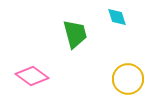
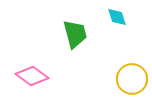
yellow circle: moved 4 px right
